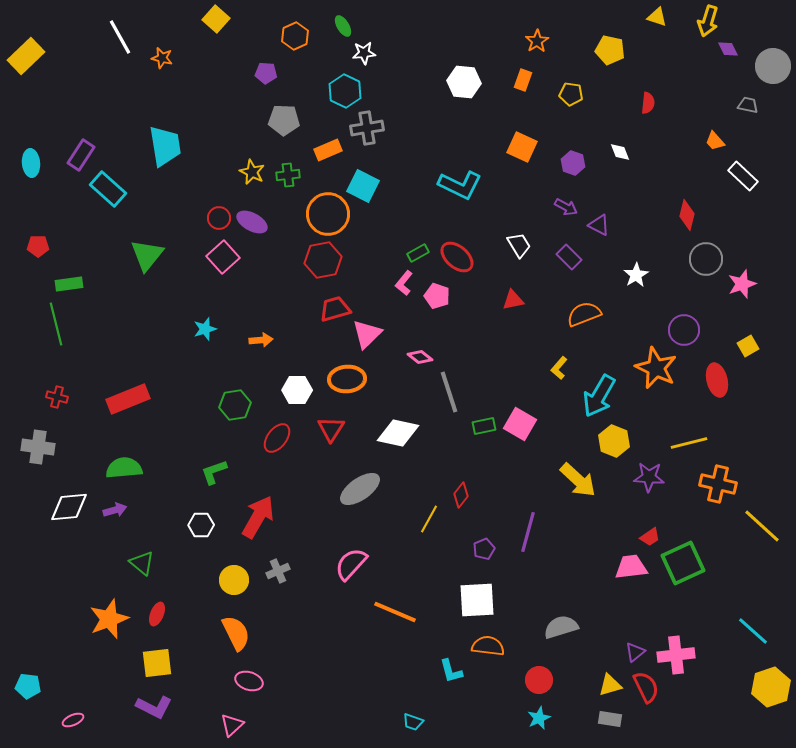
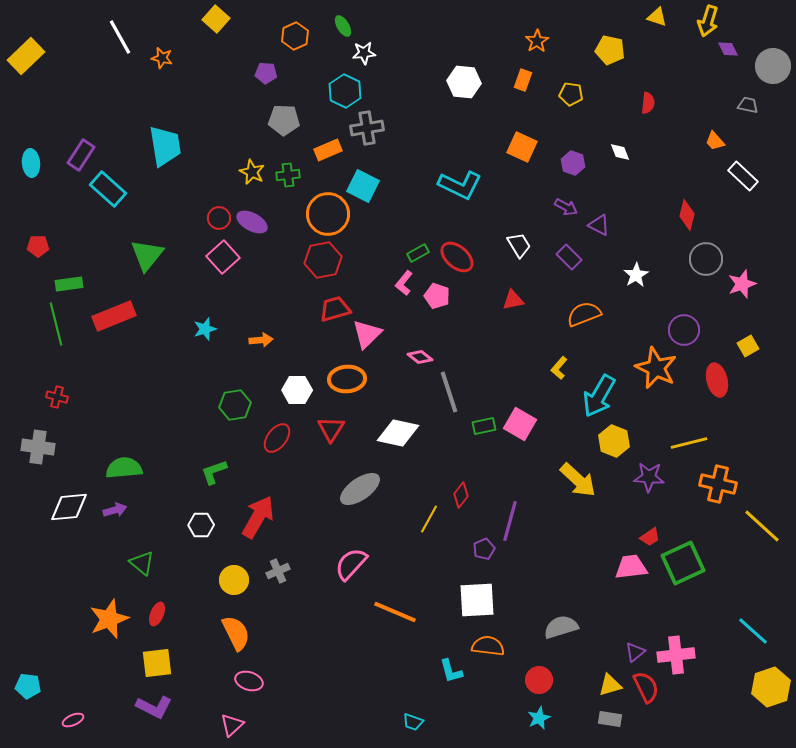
red rectangle at (128, 399): moved 14 px left, 83 px up
purple line at (528, 532): moved 18 px left, 11 px up
